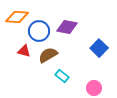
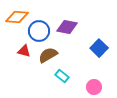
pink circle: moved 1 px up
